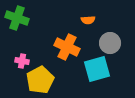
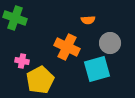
green cross: moved 2 px left
